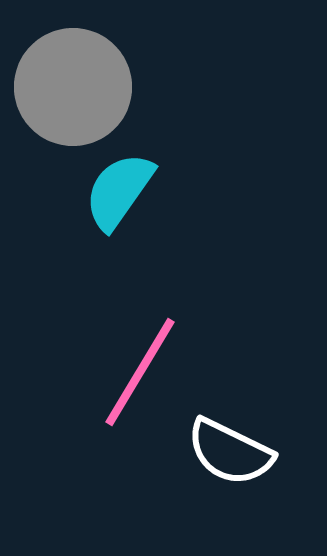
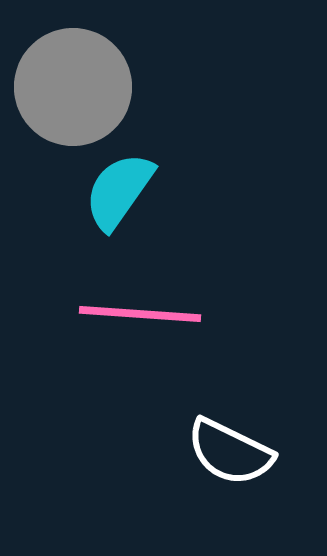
pink line: moved 58 px up; rotated 63 degrees clockwise
